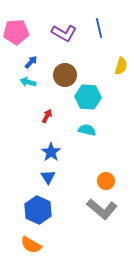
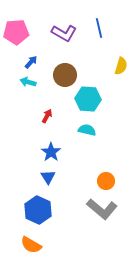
cyan hexagon: moved 2 px down
